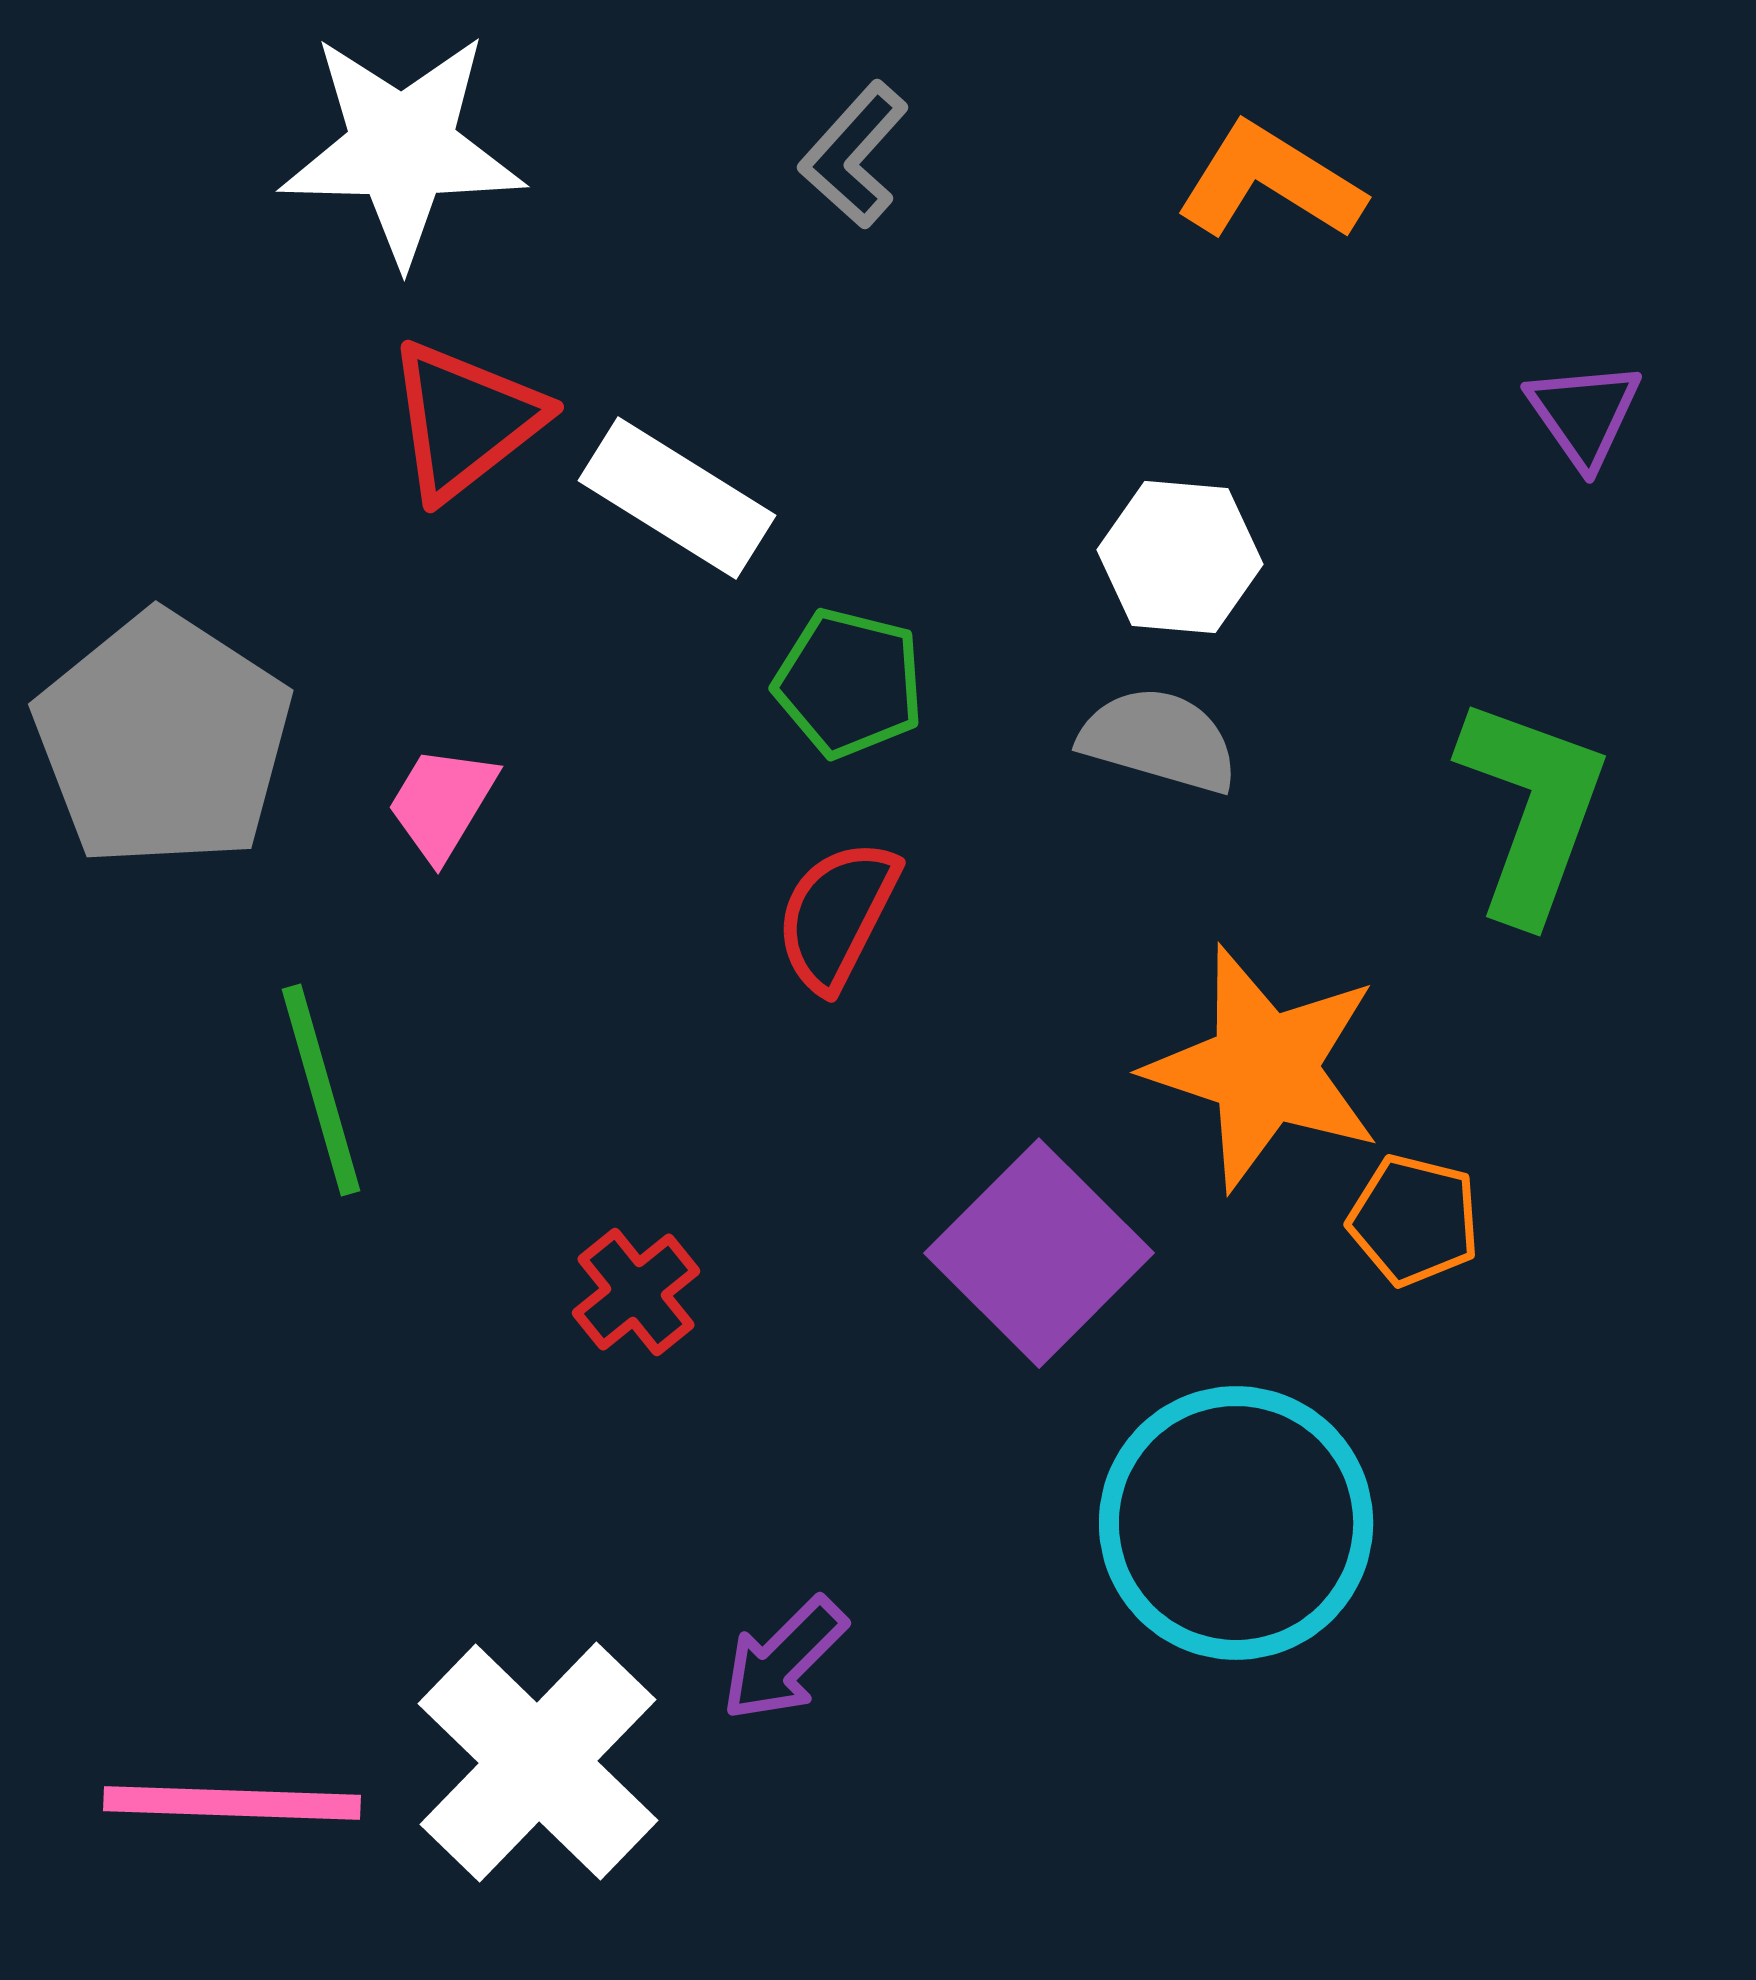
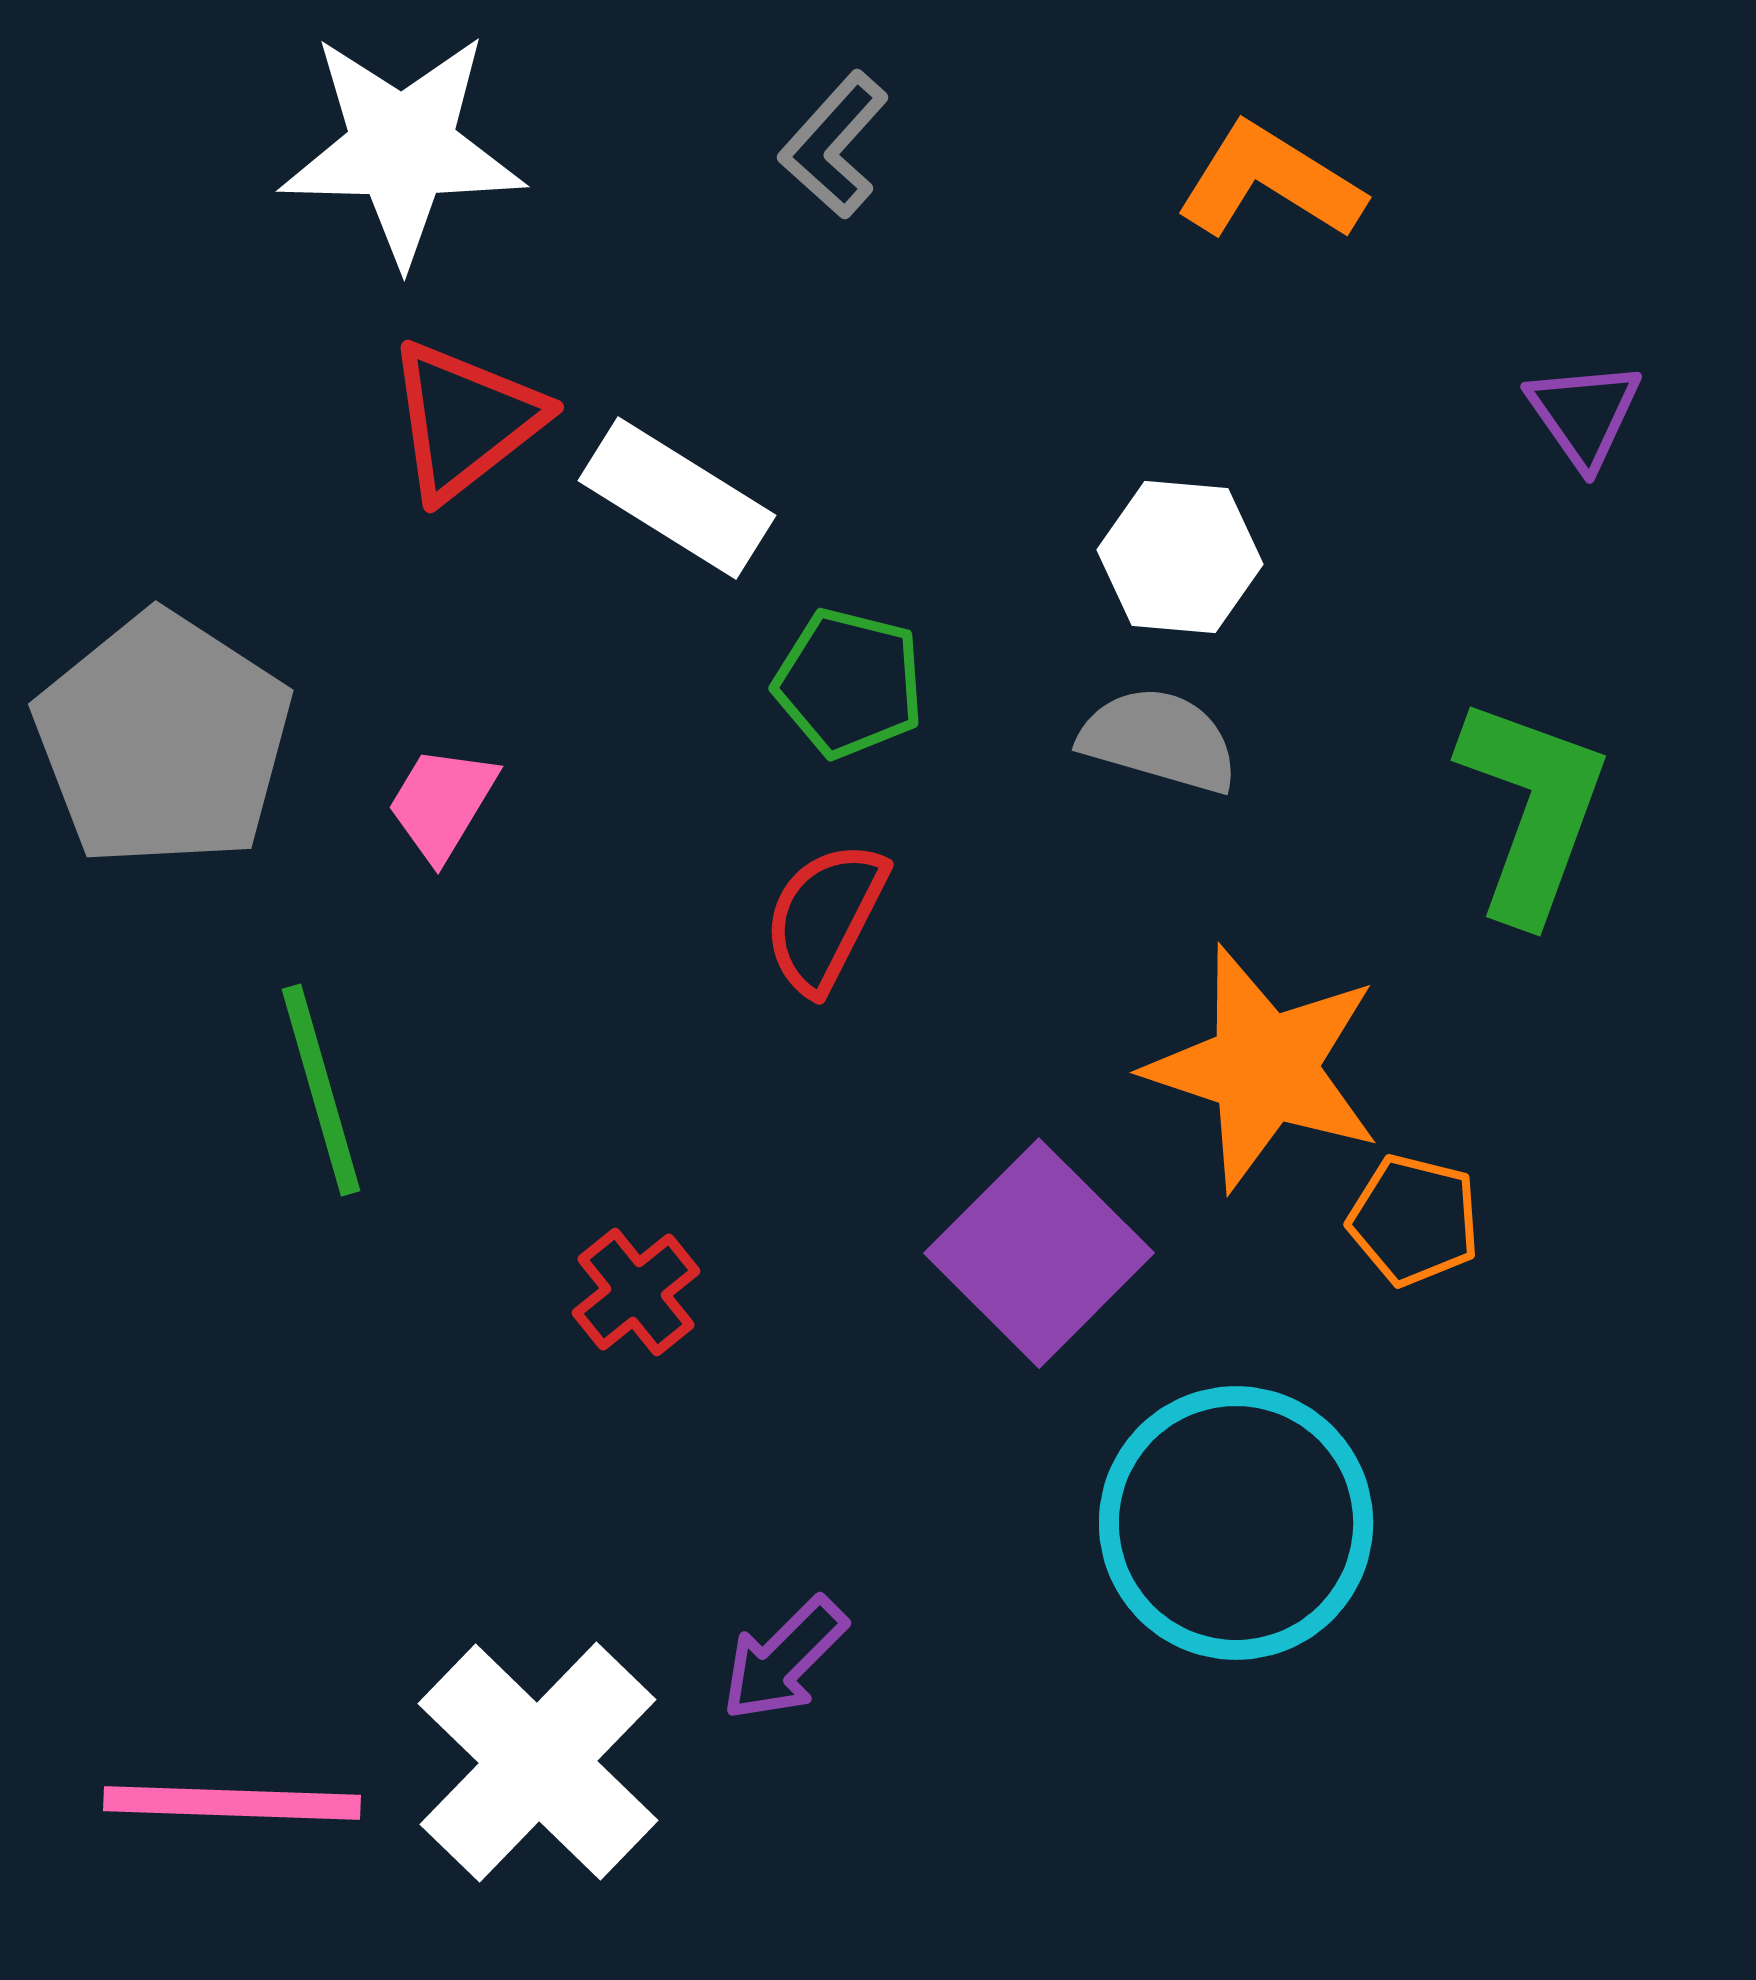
gray L-shape: moved 20 px left, 10 px up
red semicircle: moved 12 px left, 2 px down
